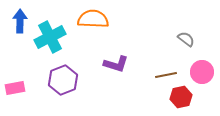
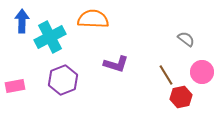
blue arrow: moved 2 px right
brown line: rotated 70 degrees clockwise
pink rectangle: moved 2 px up
